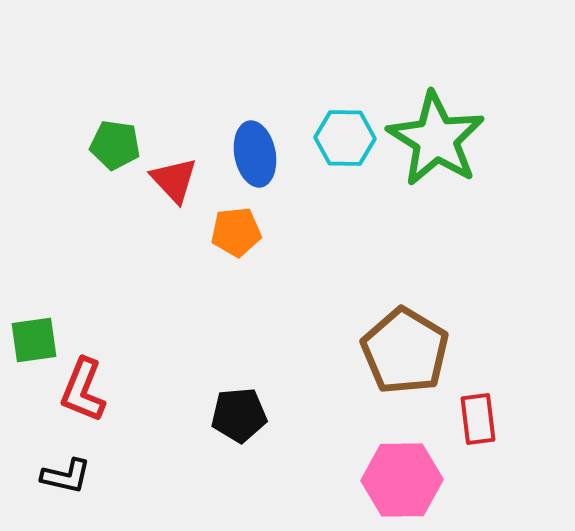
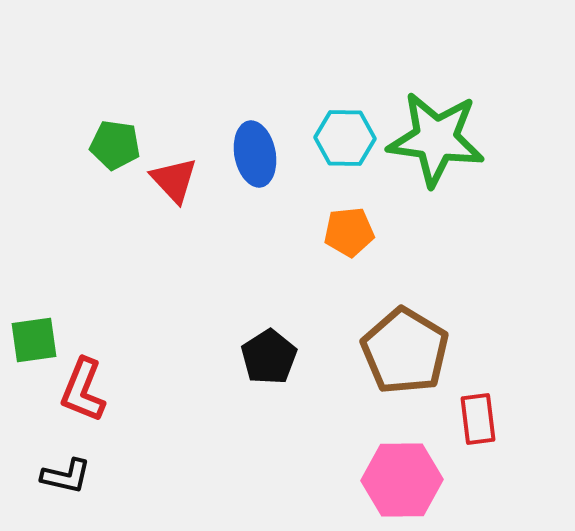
green star: rotated 24 degrees counterclockwise
orange pentagon: moved 113 px right
black pentagon: moved 30 px right, 58 px up; rotated 28 degrees counterclockwise
